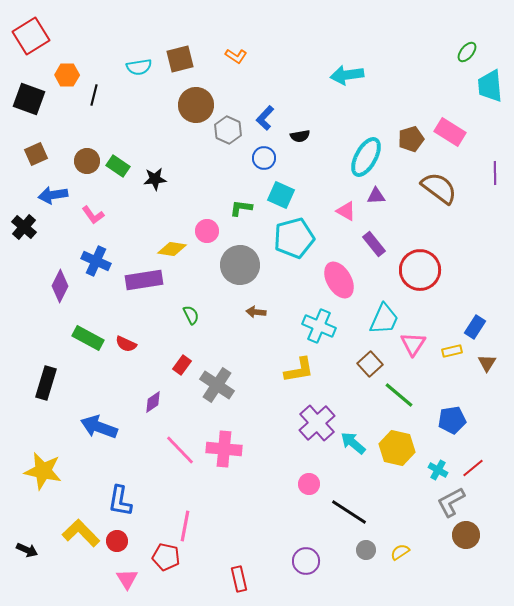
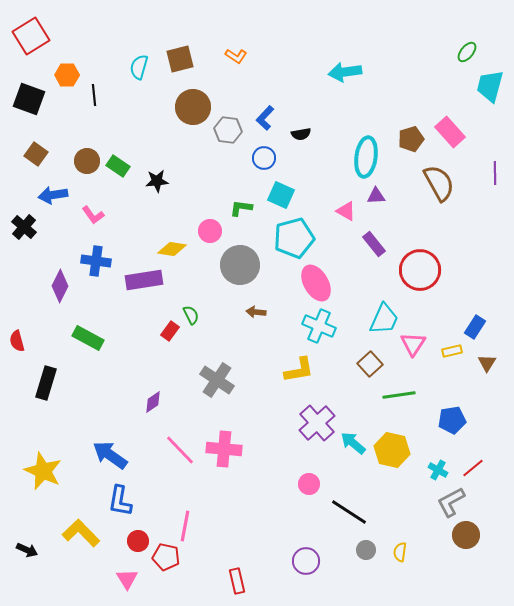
cyan semicircle at (139, 67): rotated 115 degrees clockwise
cyan arrow at (347, 75): moved 2 px left, 3 px up
cyan trapezoid at (490, 86): rotated 20 degrees clockwise
black line at (94, 95): rotated 20 degrees counterclockwise
brown circle at (196, 105): moved 3 px left, 2 px down
gray hexagon at (228, 130): rotated 16 degrees counterclockwise
pink rectangle at (450, 132): rotated 16 degrees clockwise
black semicircle at (300, 136): moved 1 px right, 2 px up
brown square at (36, 154): rotated 30 degrees counterclockwise
cyan ellipse at (366, 157): rotated 21 degrees counterclockwise
black star at (155, 179): moved 2 px right, 2 px down
brown semicircle at (439, 188): moved 5 px up; rotated 24 degrees clockwise
pink circle at (207, 231): moved 3 px right
blue cross at (96, 261): rotated 16 degrees counterclockwise
pink ellipse at (339, 280): moved 23 px left, 3 px down
red semicircle at (126, 344): moved 109 px left, 3 px up; rotated 50 degrees clockwise
red rectangle at (182, 365): moved 12 px left, 34 px up
gray cross at (217, 385): moved 5 px up
green line at (399, 395): rotated 48 degrees counterclockwise
blue arrow at (99, 427): moved 11 px right, 28 px down; rotated 15 degrees clockwise
yellow hexagon at (397, 448): moved 5 px left, 2 px down
yellow star at (43, 471): rotated 12 degrees clockwise
red circle at (117, 541): moved 21 px right
yellow semicircle at (400, 552): rotated 48 degrees counterclockwise
red rectangle at (239, 579): moved 2 px left, 2 px down
